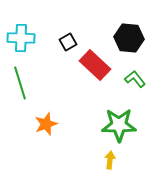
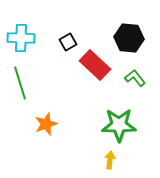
green L-shape: moved 1 px up
